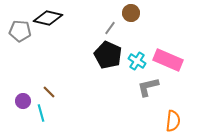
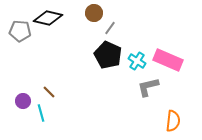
brown circle: moved 37 px left
